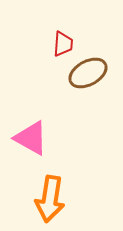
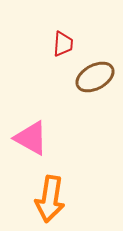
brown ellipse: moved 7 px right, 4 px down
